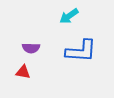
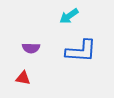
red triangle: moved 6 px down
